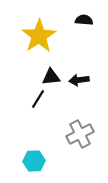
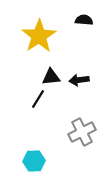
gray cross: moved 2 px right, 2 px up
